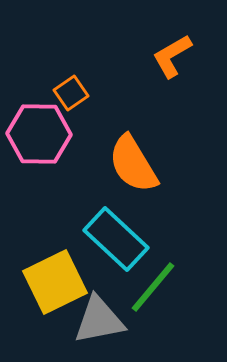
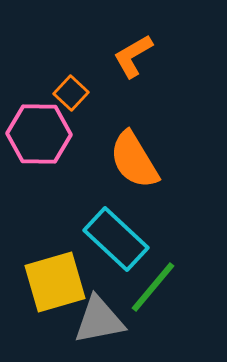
orange L-shape: moved 39 px left
orange square: rotated 12 degrees counterclockwise
orange semicircle: moved 1 px right, 4 px up
yellow square: rotated 10 degrees clockwise
